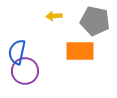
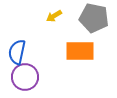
yellow arrow: rotated 28 degrees counterclockwise
gray pentagon: moved 1 px left, 3 px up
purple circle: moved 6 px down
